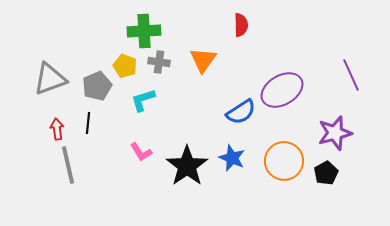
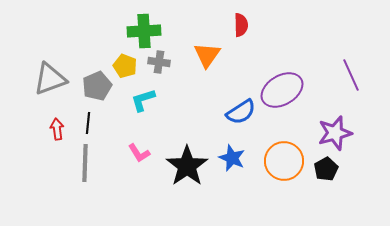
orange triangle: moved 4 px right, 5 px up
pink L-shape: moved 2 px left, 1 px down
gray line: moved 17 px right, 2 px up; rotated 15 degrees clockwise
black pentagon: moved 4 px up
